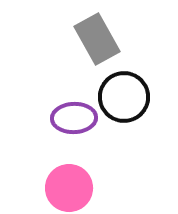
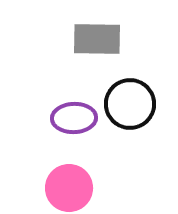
gray rectangle: rotated 60 degrees counterclockwise
black circle: moved 6 px right, 7 px down
